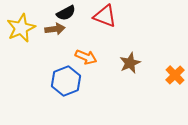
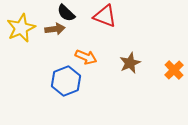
black semicircle: rotated 72 degrees clockwise
orange cross: moved 1 px left, 5 px up
